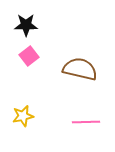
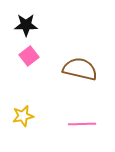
pink line: moved 4 px left, 2 px down
